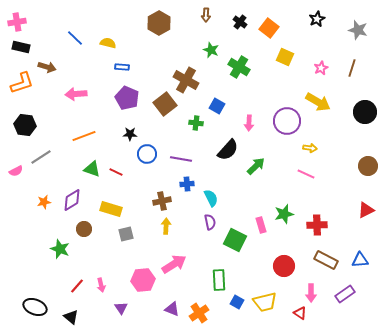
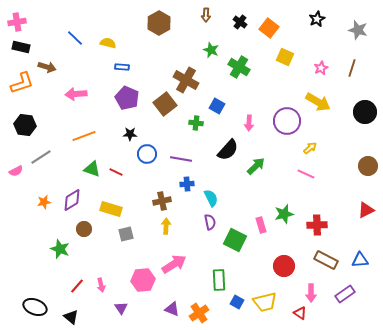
yellow arrow at (310, 148): rotated 48 degrees counterclockwise
